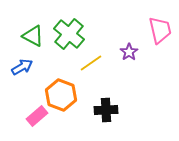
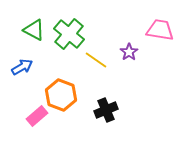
pink trapezoid: rotated 68 degrees counterclockwise
green triangle: moved 1 px right, 6 px up
yellow line: moved 5 px right, 3 px up; rotated 70 degrees clockwise
black cross: rotated 20 degrees counterclockwise
